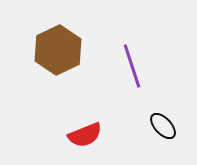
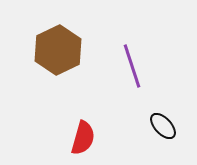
red semicircle: moved 2 px left, 3 px down; rotated 52 degrees counterclockwise
